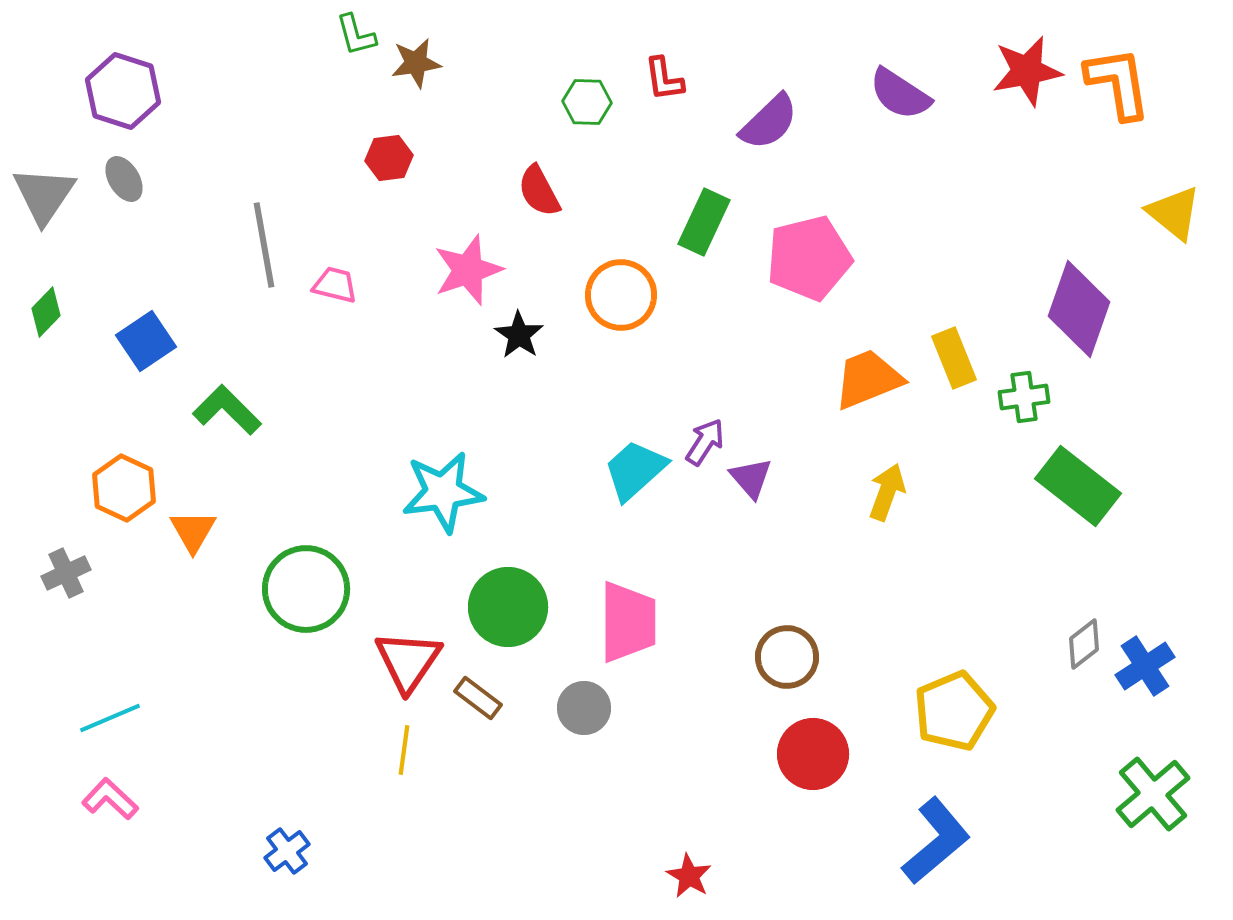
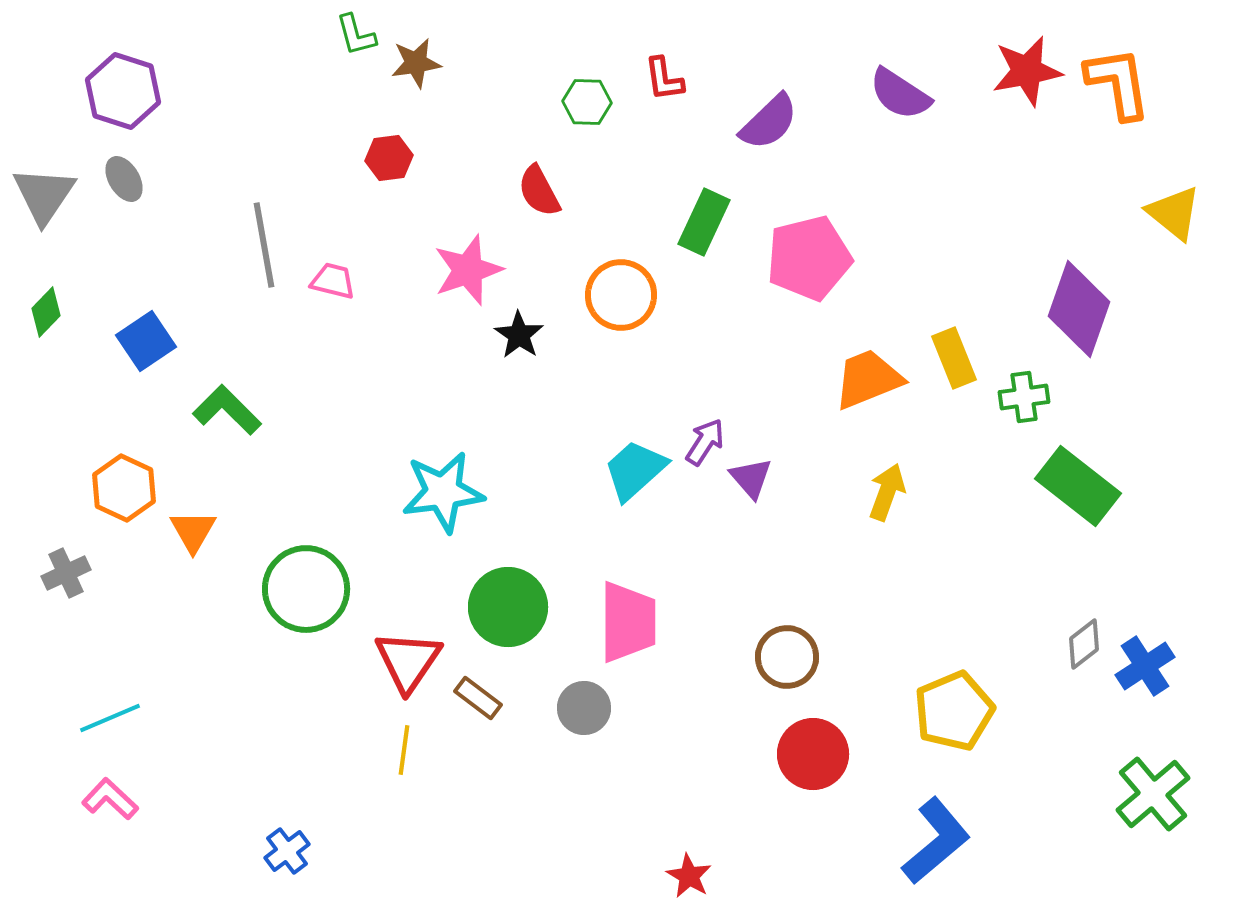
pink trapezoid at (335, 285): moved 2 px left, 4 px up
